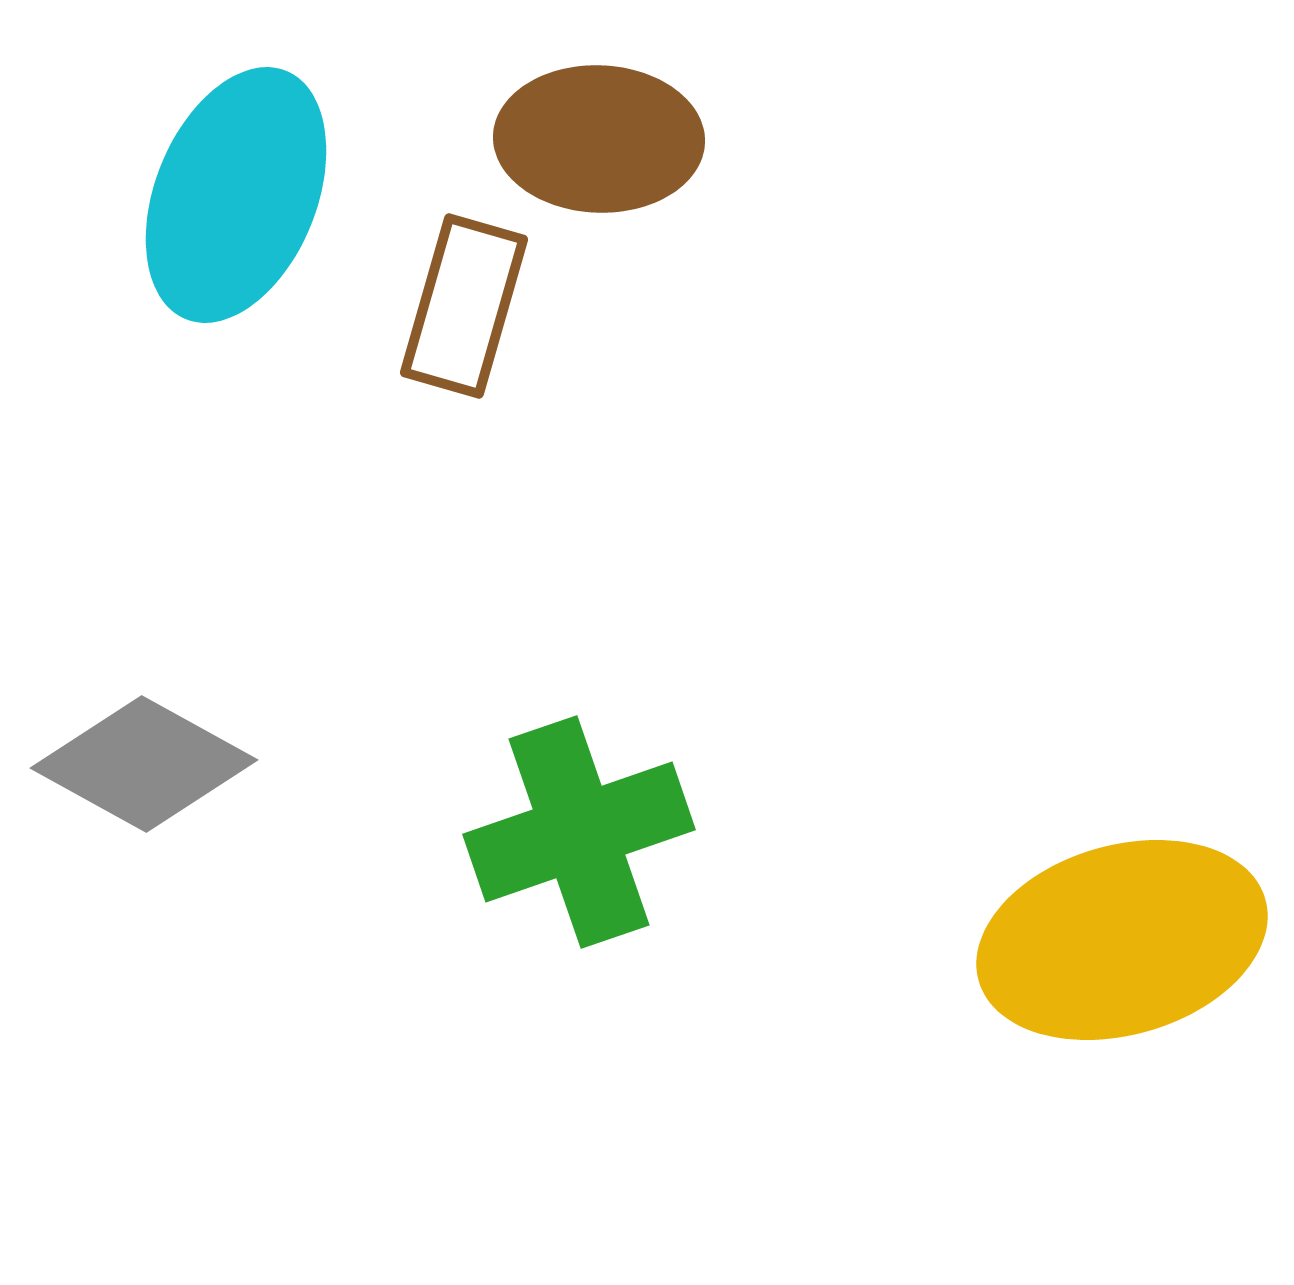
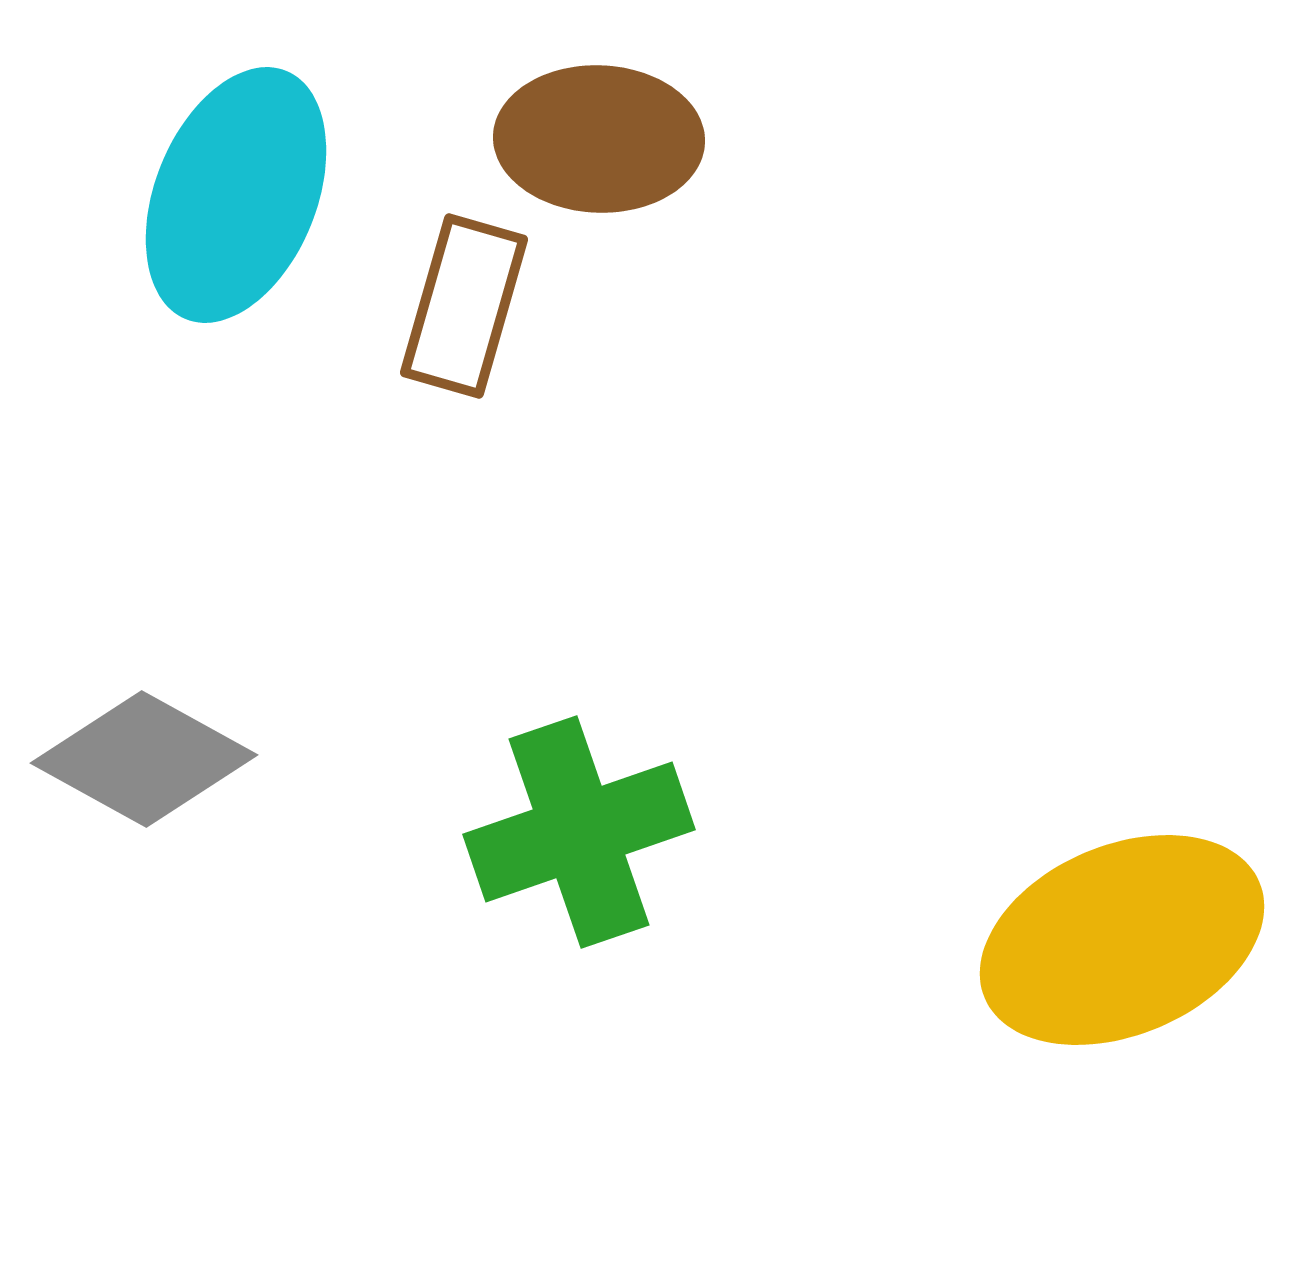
gray diamond: moved 5 px up
yellow ellipse: rotated 7 degrees counterclockwise
